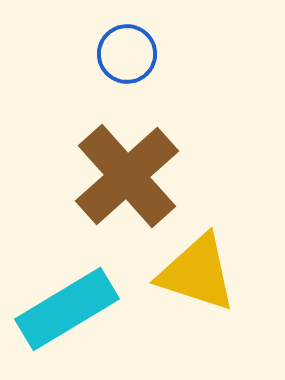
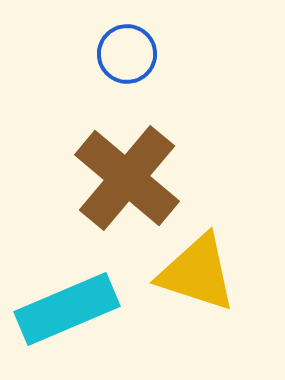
brown cross: moved 2 px down; rotated 8 degrees counterclockwise
cyan rectangle: rotated 8 degrees clockwise
